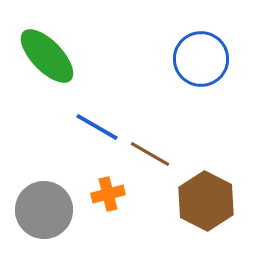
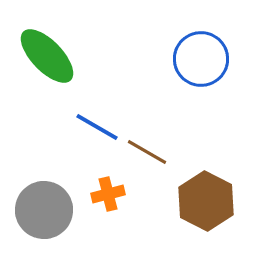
brown line: moved 3 px left, 2 px up
